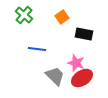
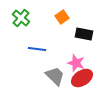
green cross: moved 3 px left, 3 px down
